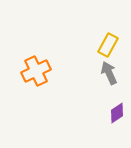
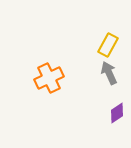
orange cross: moved 13 px right, 7 px down
